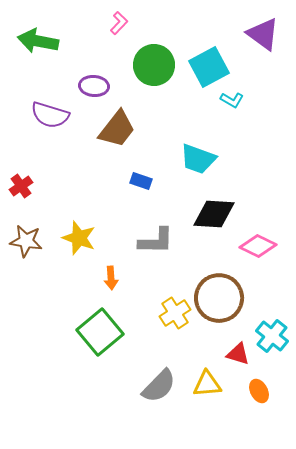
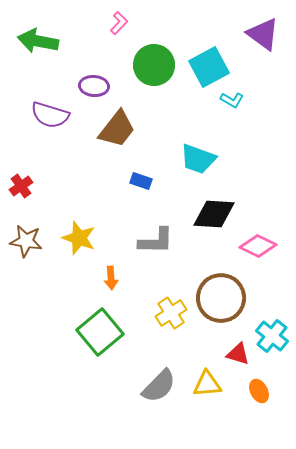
brown circle: moved 2 px right
yellow cross: moved 4 px left
